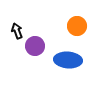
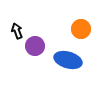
orange circle: moved 4 px right, 3 px down
blue ellipse: rotated 12 degrees clockwise
